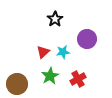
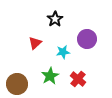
red triangle: moved 8 px left, 9 px up
red cross: rotated 21 degrees counterclockwise
